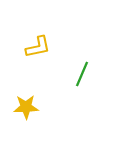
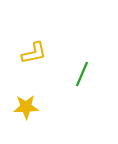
yellow L-shape: moved 4 px left, 6 px down
